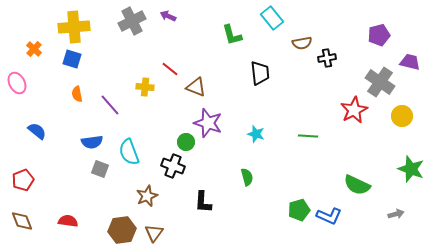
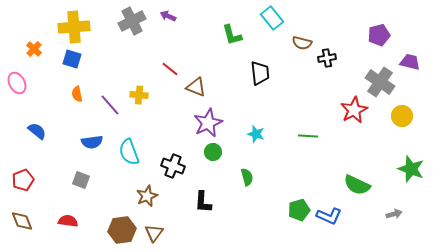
brown semicircle at (302, 43): rotated 24 degrees clockwise
yellow cross at (145, 87): moved 6 px left, 8 px down
purple star at (208, 123): rotated 28 degrees clockwise
green circle at (186, 142): moved 27 px right, 10 px down
gray square at (100, 169): moved 19 px left, 11 px down
gray arrow at (396, 214): moved 2 px left
